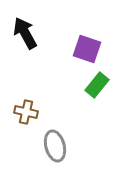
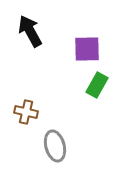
black arrow: moved 5 px right, 2 px up
purple square: rotated 20 degrees counterclockwise
green rectangle: rotated 10 degrees counterclockwise
